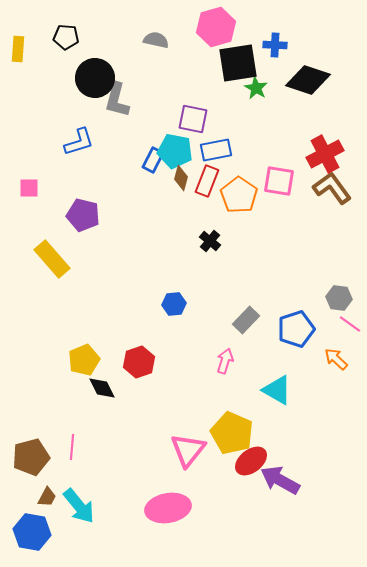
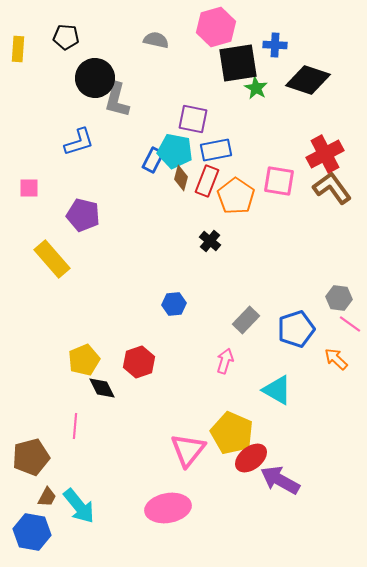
orange pentagon at (239, 195): moved 3 px left, 1 px down
pink line at (72, 447): moved 3 px right, 21 px up
red ellipse at (251, 461): moved 3 px up
